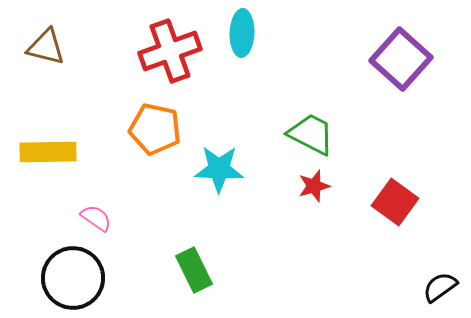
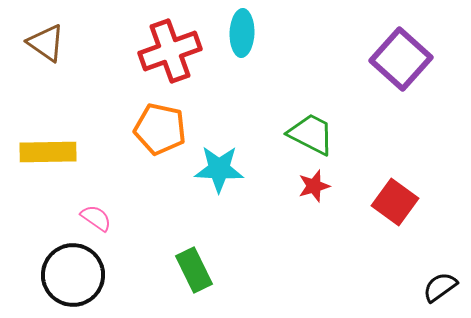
brown triangle: moved 4 px up; rotated 21 degrees clockwise
orange pentagon: moved 5 px right
black circle: moved 3 px up
